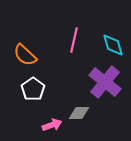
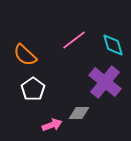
pink line: rotated 40 degrees clockwise
